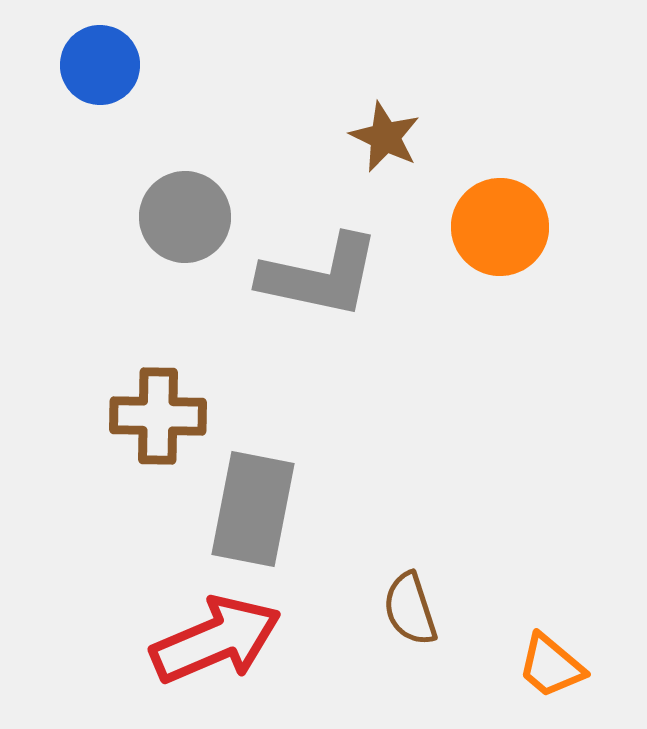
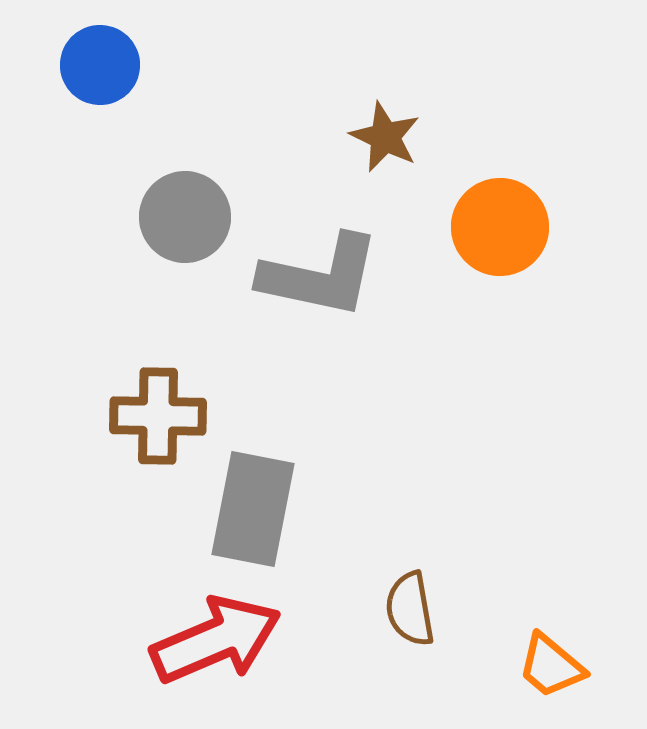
brown semicircle: rotated 8 degrees clockwise
